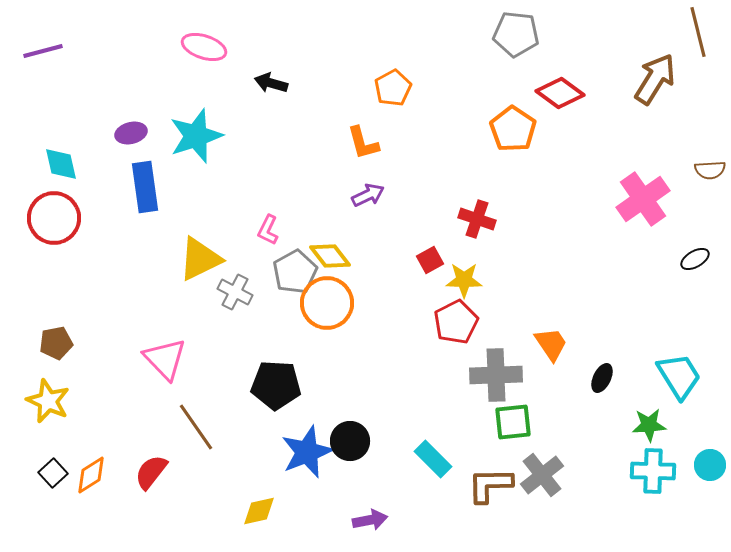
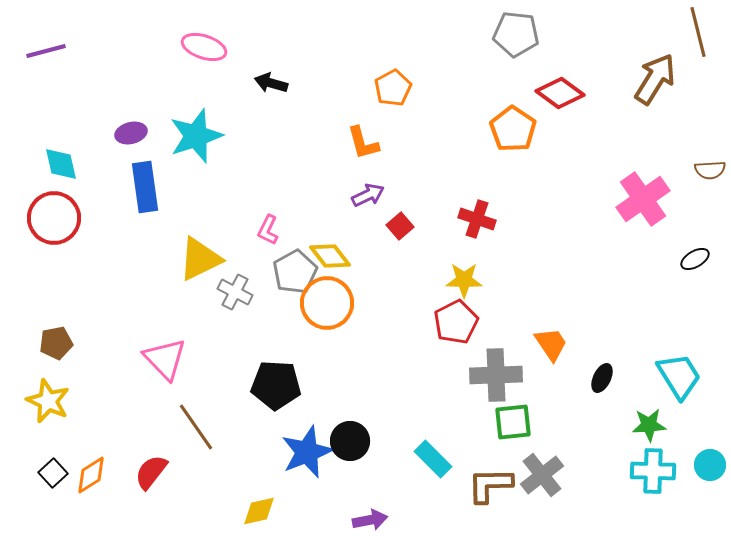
purple line at (43, 51): moved 3 px right
red square at (430, 260): moved 30 px left, 34 px up; rotated 12 degrees counterclockwise
